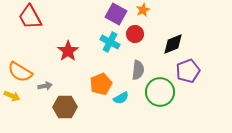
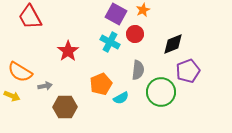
green circle: moved 1 px right
